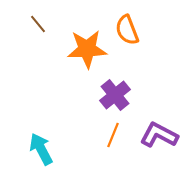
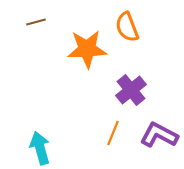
brown line: moved 2 px left, 2 px up; rotated 66 degrees counterclockwise
orange semicircle: moved 3 px up
purple cross: moved 16 px right, 5 px up
orange line: moved 2 px up
cyan arrow: moved 1 px left, 1 px up; rotated 12 degrees clockwise
